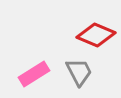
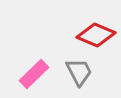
pink rectangle: rotated 12 degrees counterclockwise
